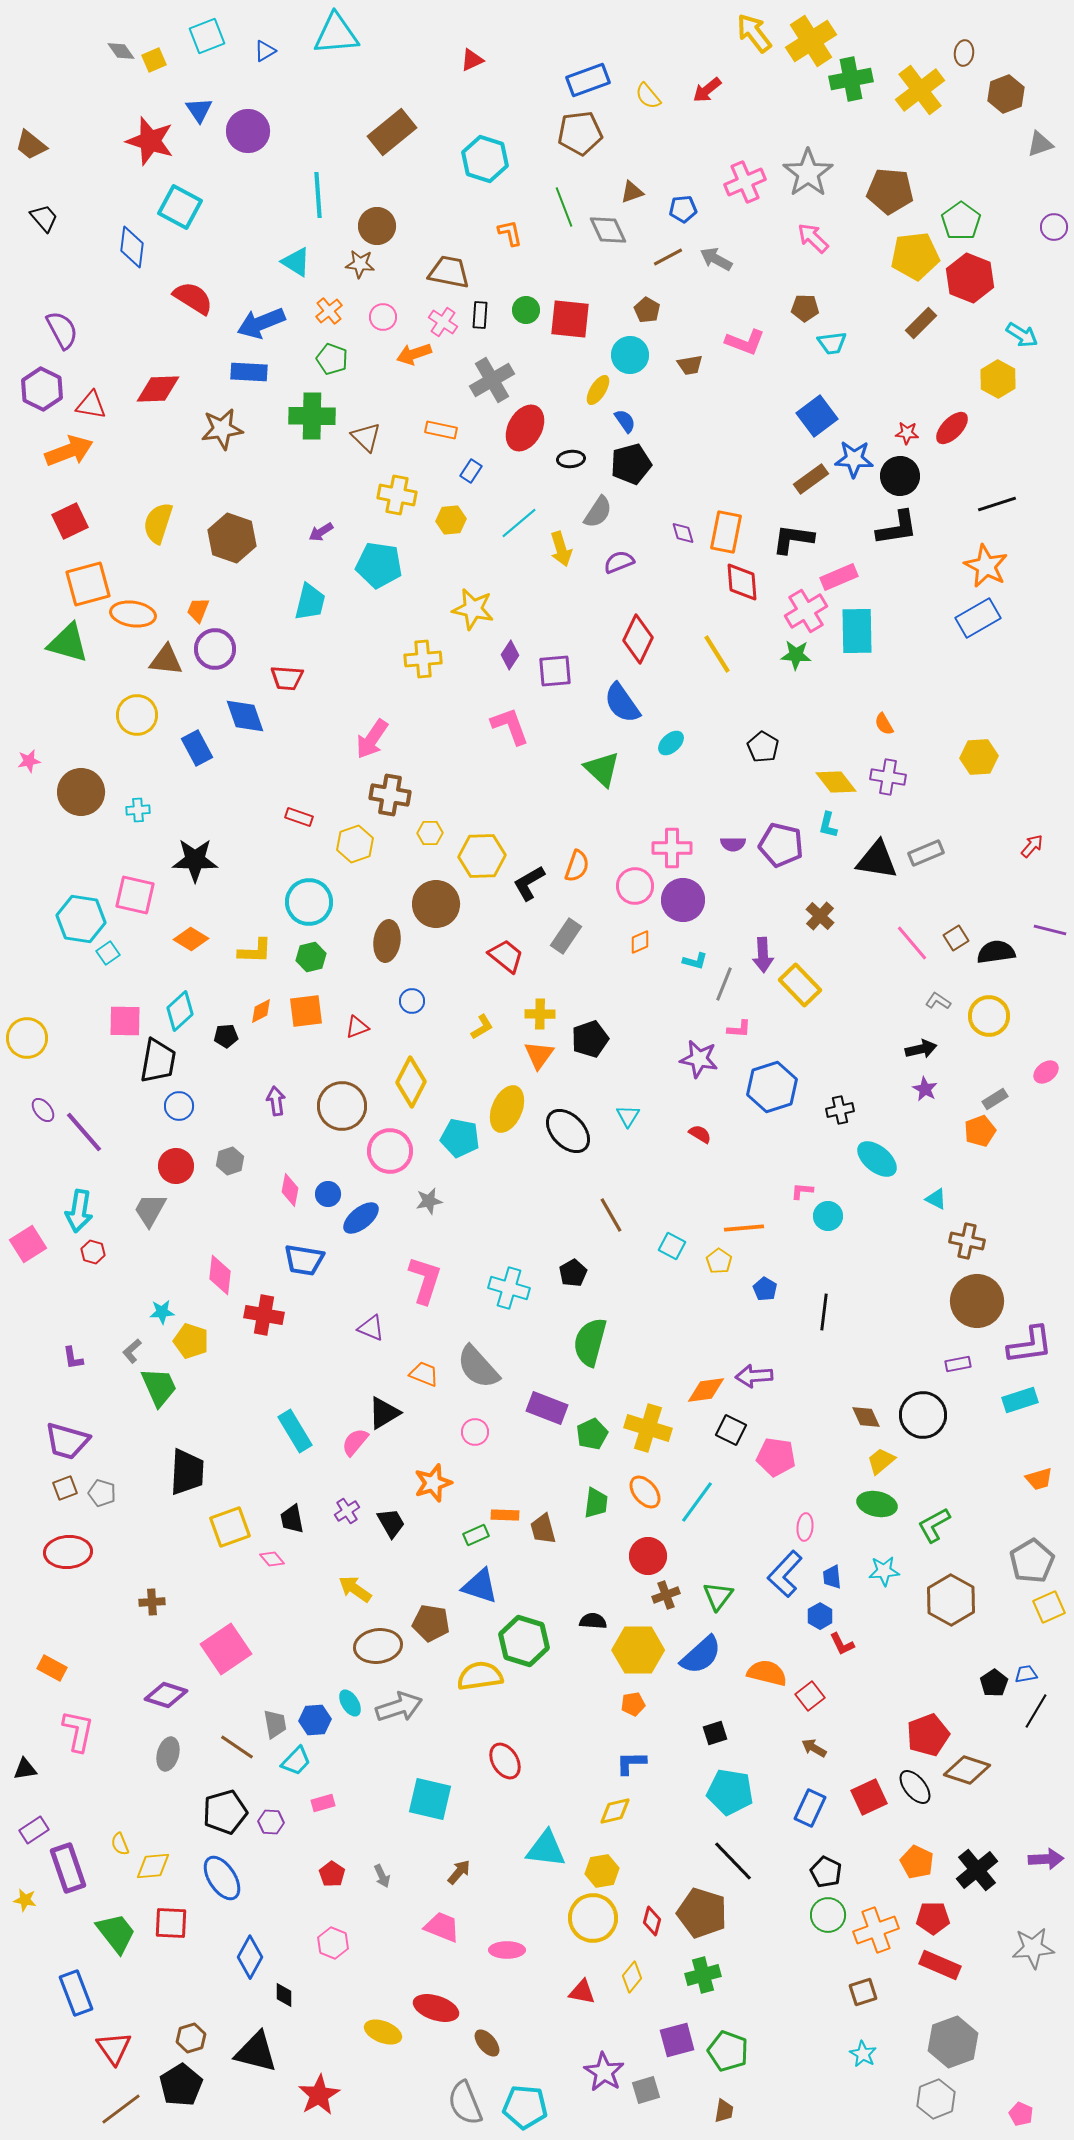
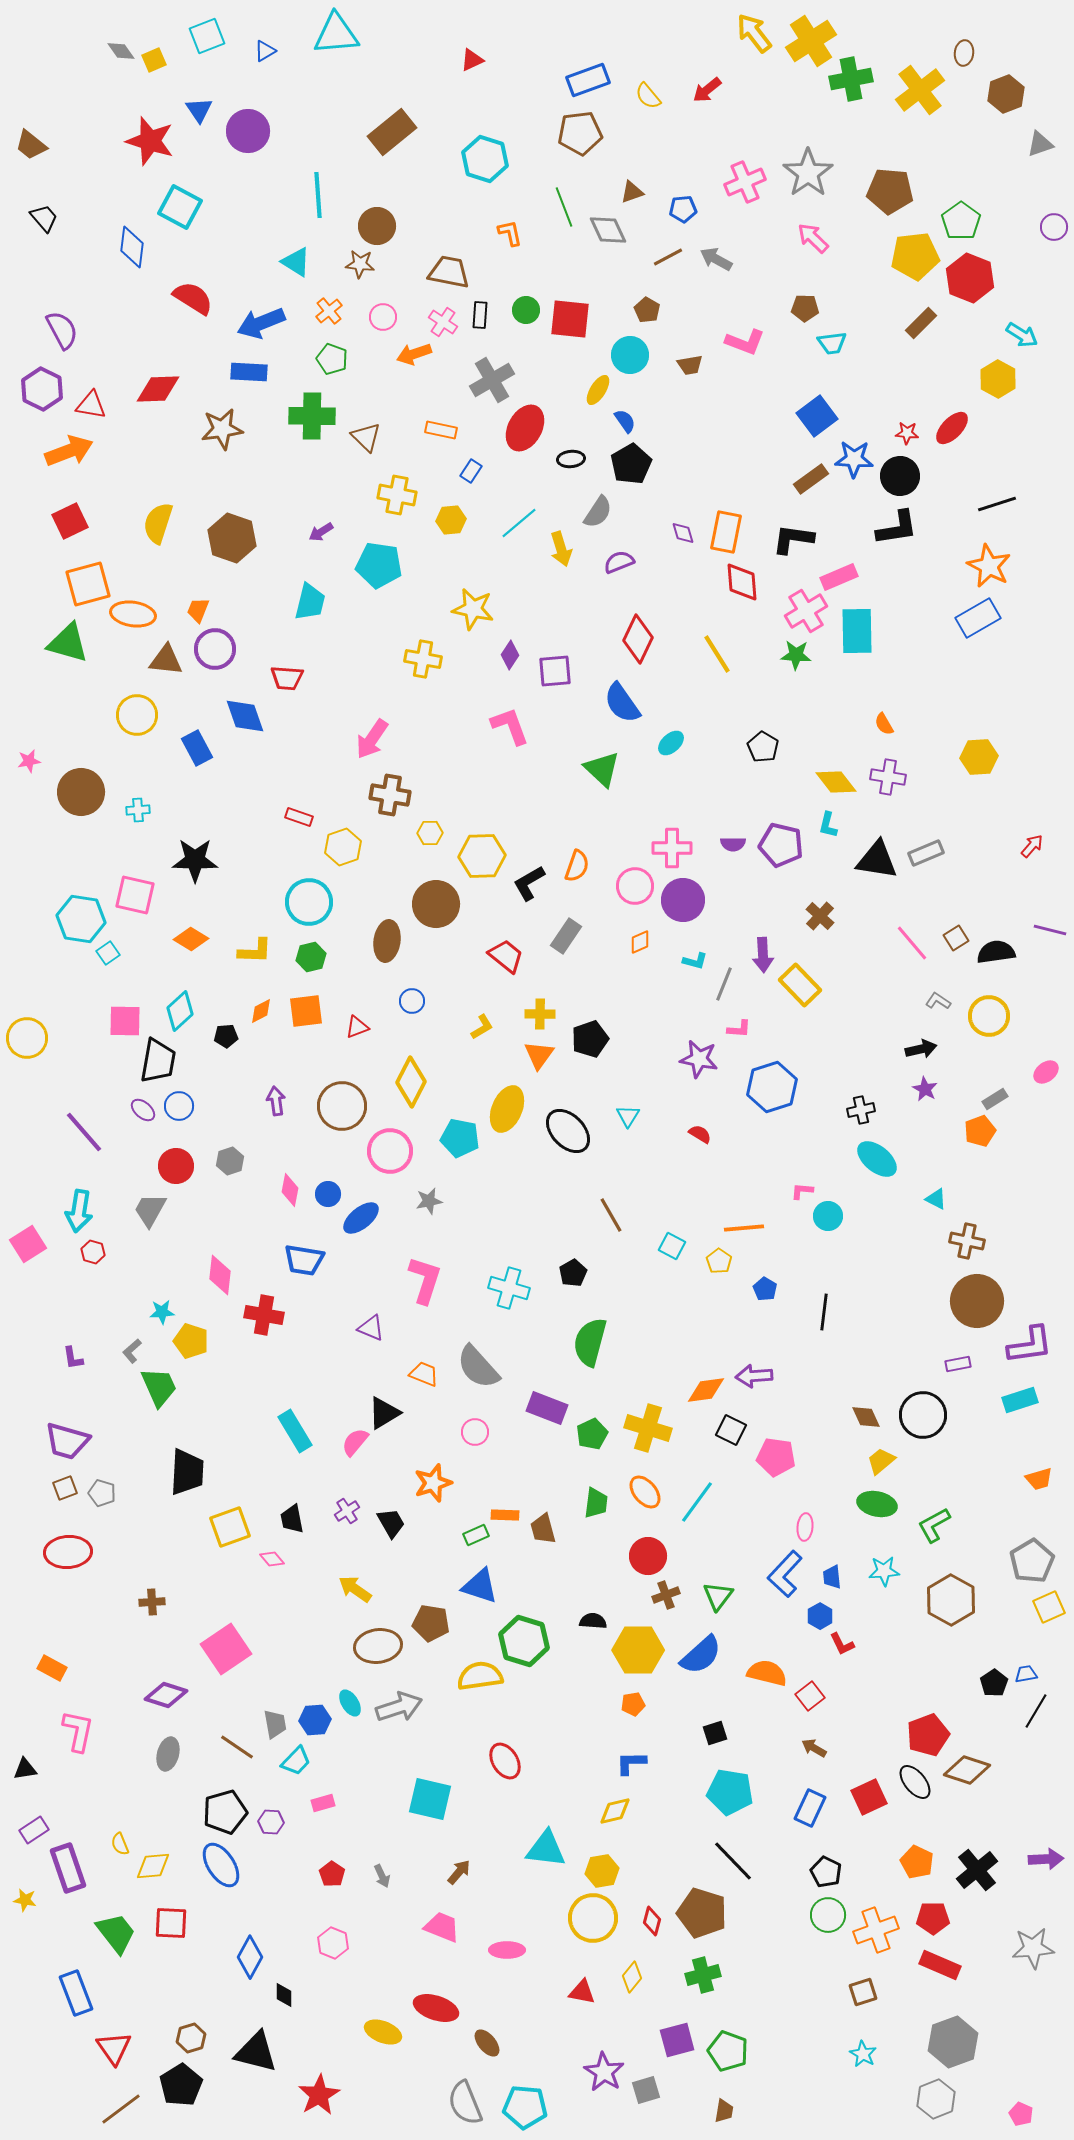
black pentagon at (631, 464): rotated 15 degrees counterclockwise
orange star at (986, 566): moved 3 px right
yellow cross at (423, 659): rotated 15 degrees clockwise
yellow hexagon at (355, 844): moved 12 px left, 3 px down
purple ellipse at (43, 1110): moved 100 px right; rotated 10 degrees counterclockwise
black cross at (840, 1110): moved 21 px right
black ellipse at (915, 1787): moved 5 px up
blue ellipse at (222, 1878): moved 1 px left, 13 px up
